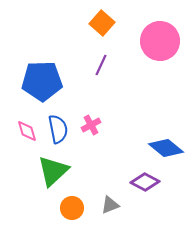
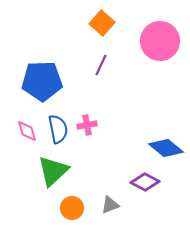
pink cross: moved 4 px left; rotated 18 degrees clockwise
